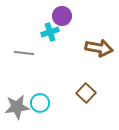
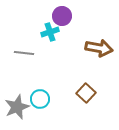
cyan circle: moved 4 px up
gray star: rotated 15 degrees counterclockwise
